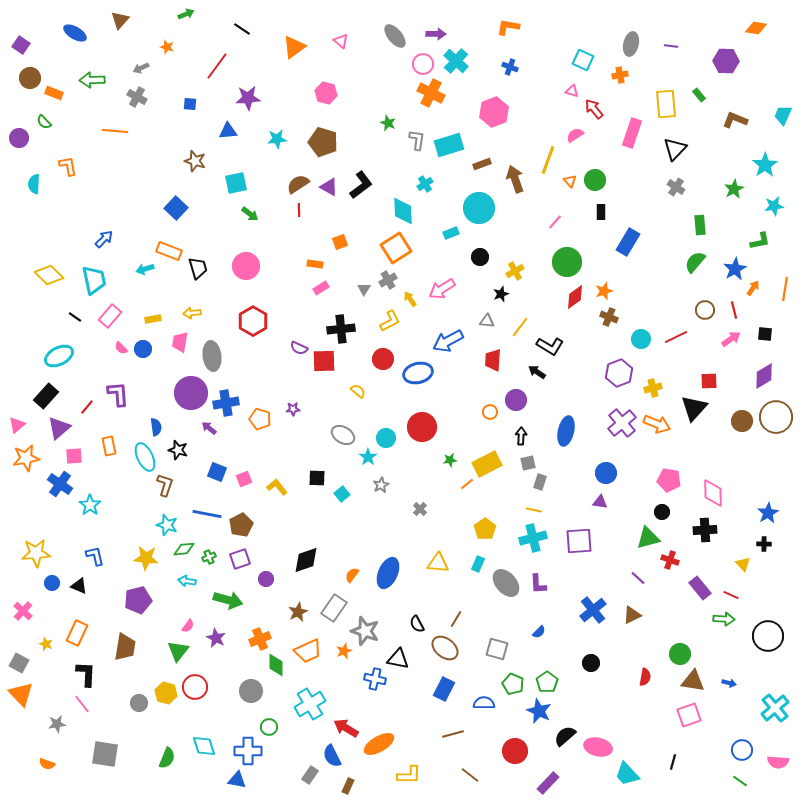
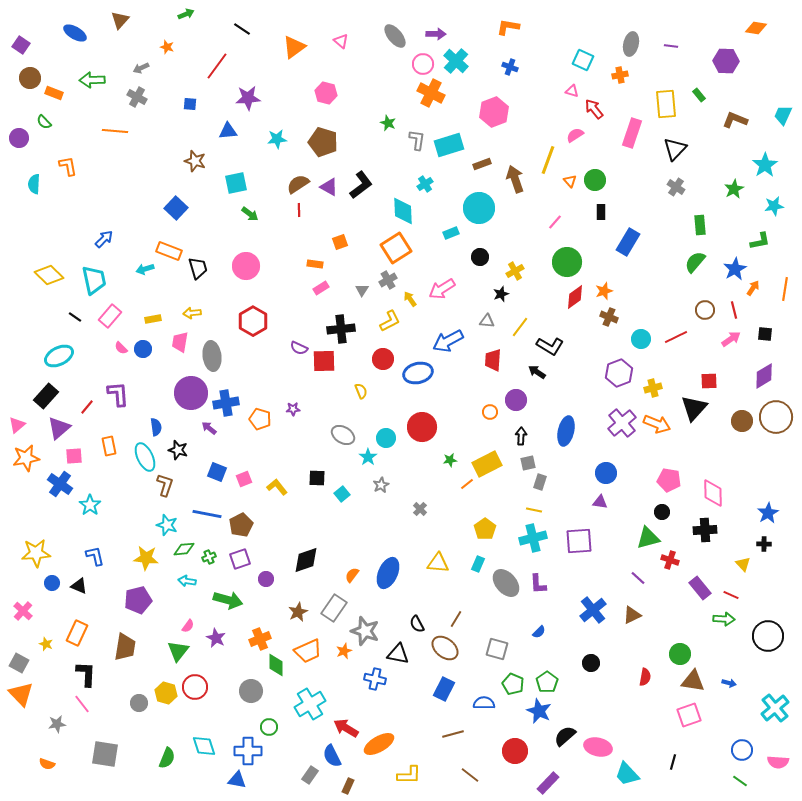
gray triangle at (364, 289): moved 2 px left, 1 px down
yellow semicircle at (358, 391): moved 3 px right; rotated 28 degrees clockwise
black triangle at (398, 659): moved 5 px up
